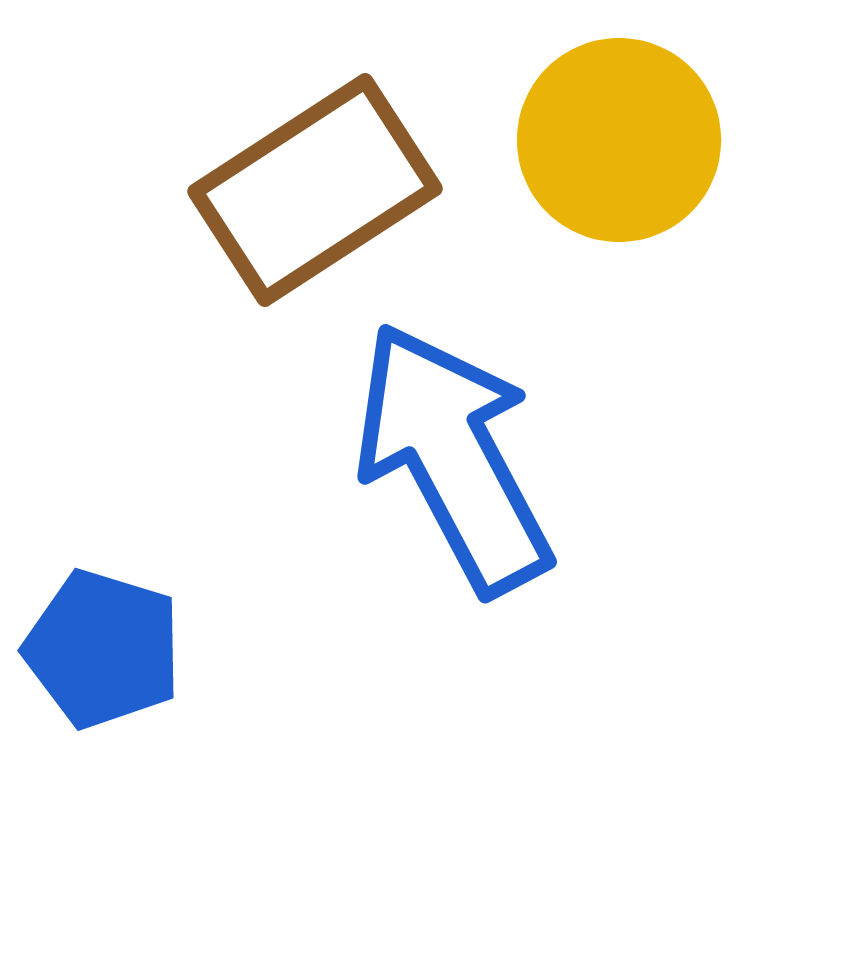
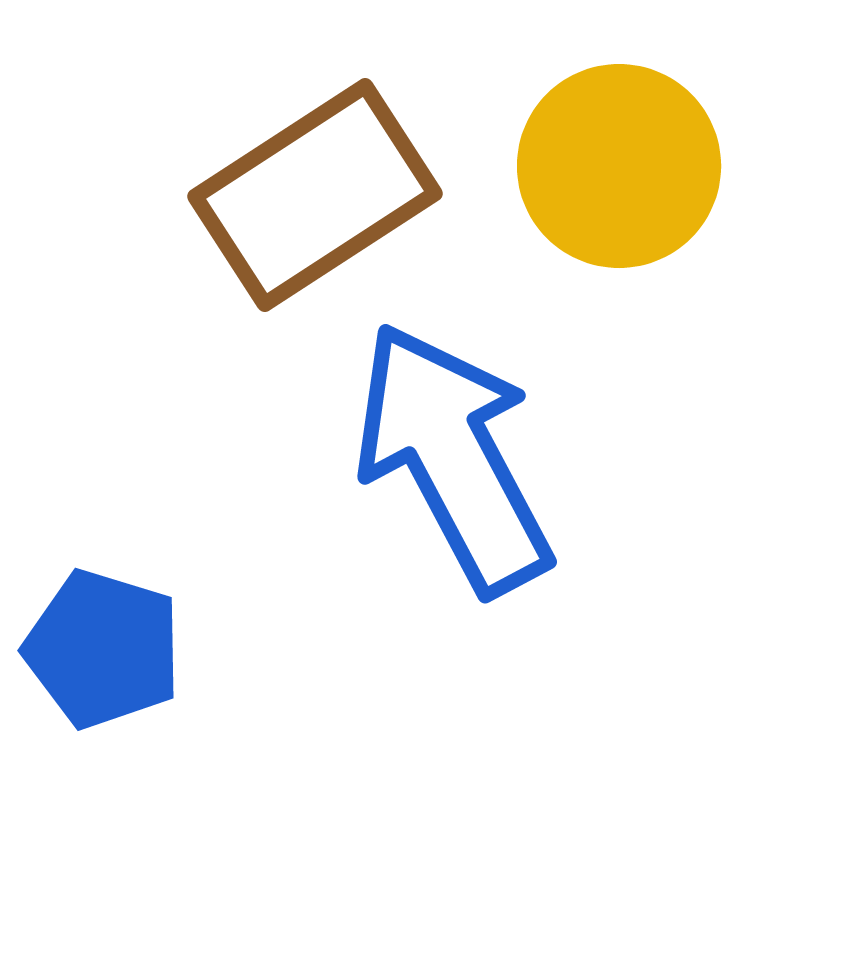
yellow circle: moved 26 px down
brown rectangle: moved 5 px down
